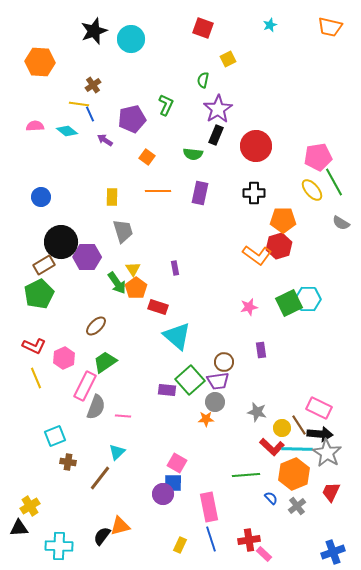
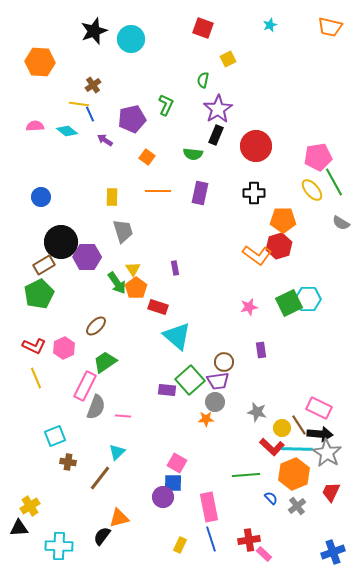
pink hexagon at (64, 358): moved 10 px up
purple circle at (163, 494): moved 3 px down
orange triangle at (120, 526): moved 1 px left, 8 px up
